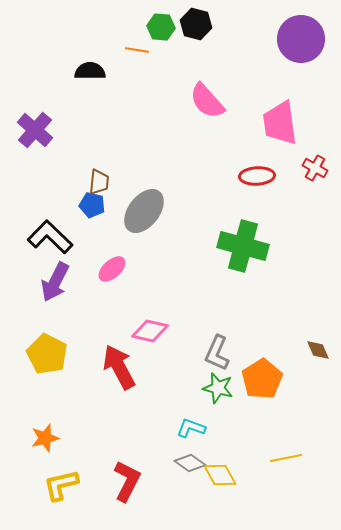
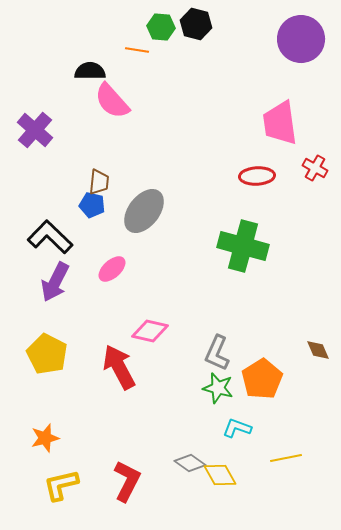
pink semicircle: moved 95 px left
cyan L-shape: moved 46 px right
